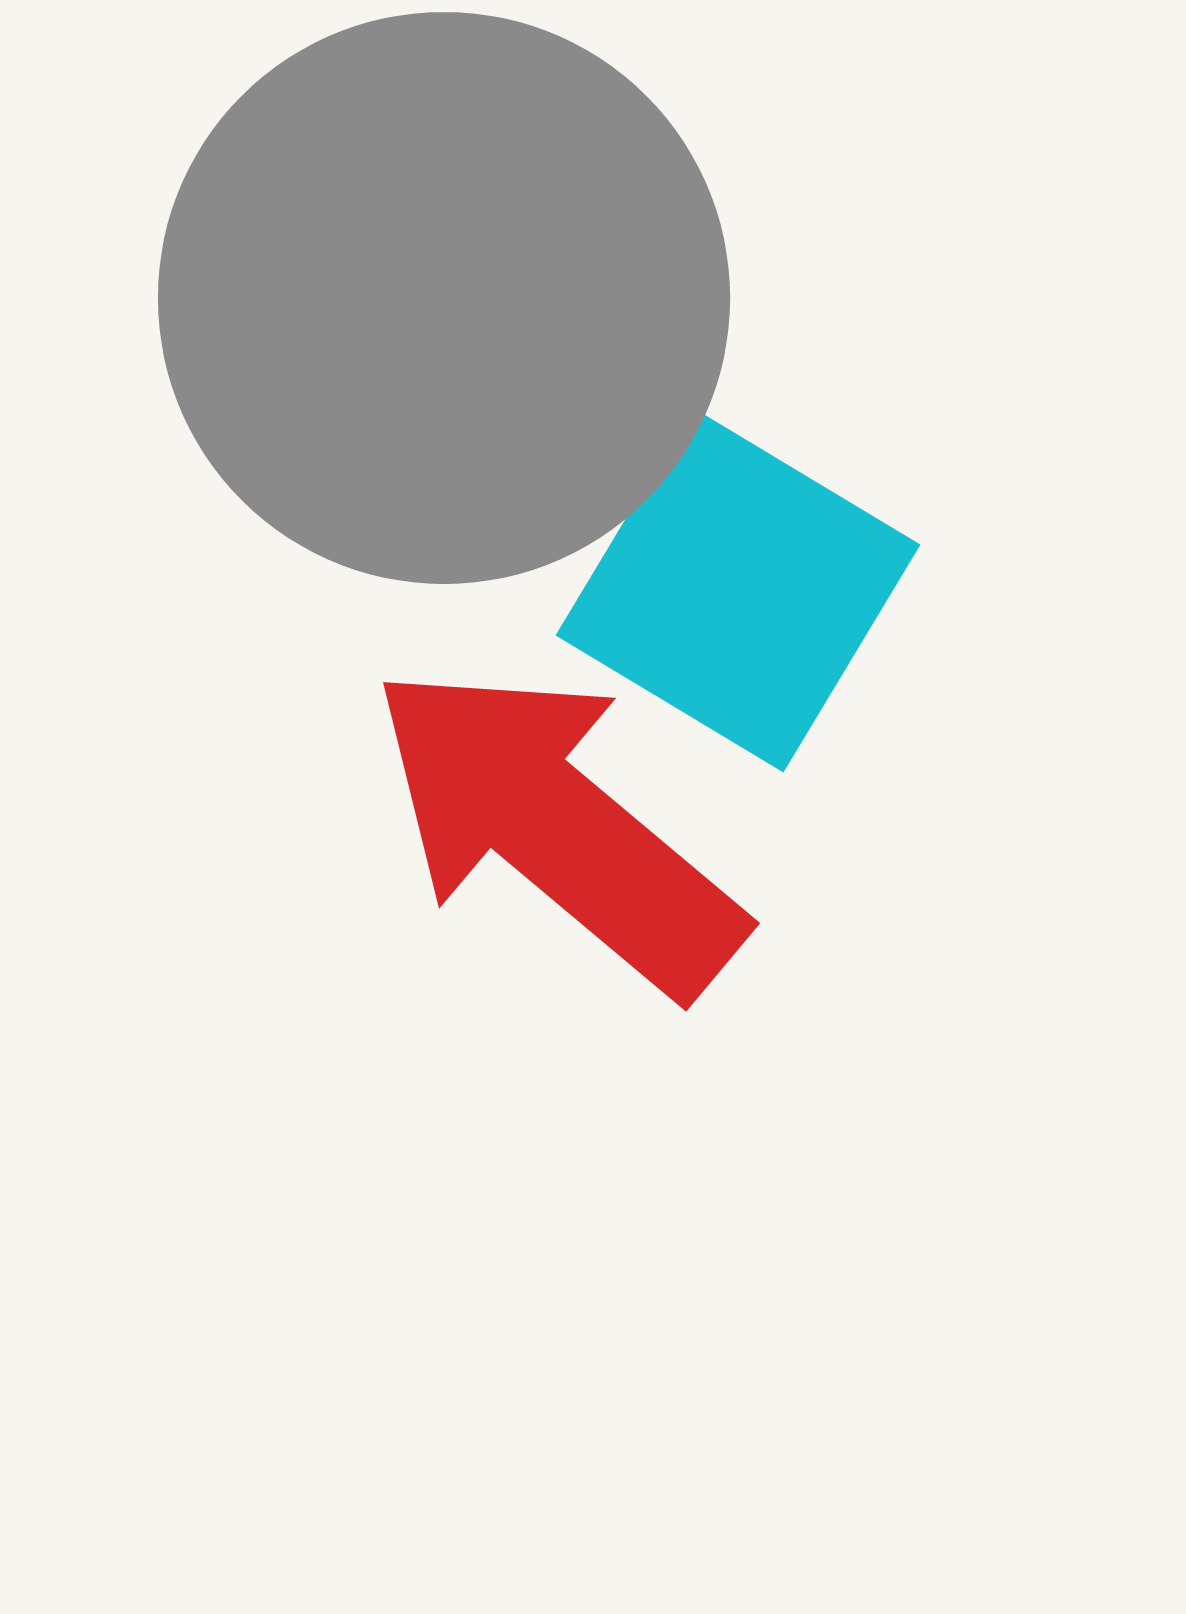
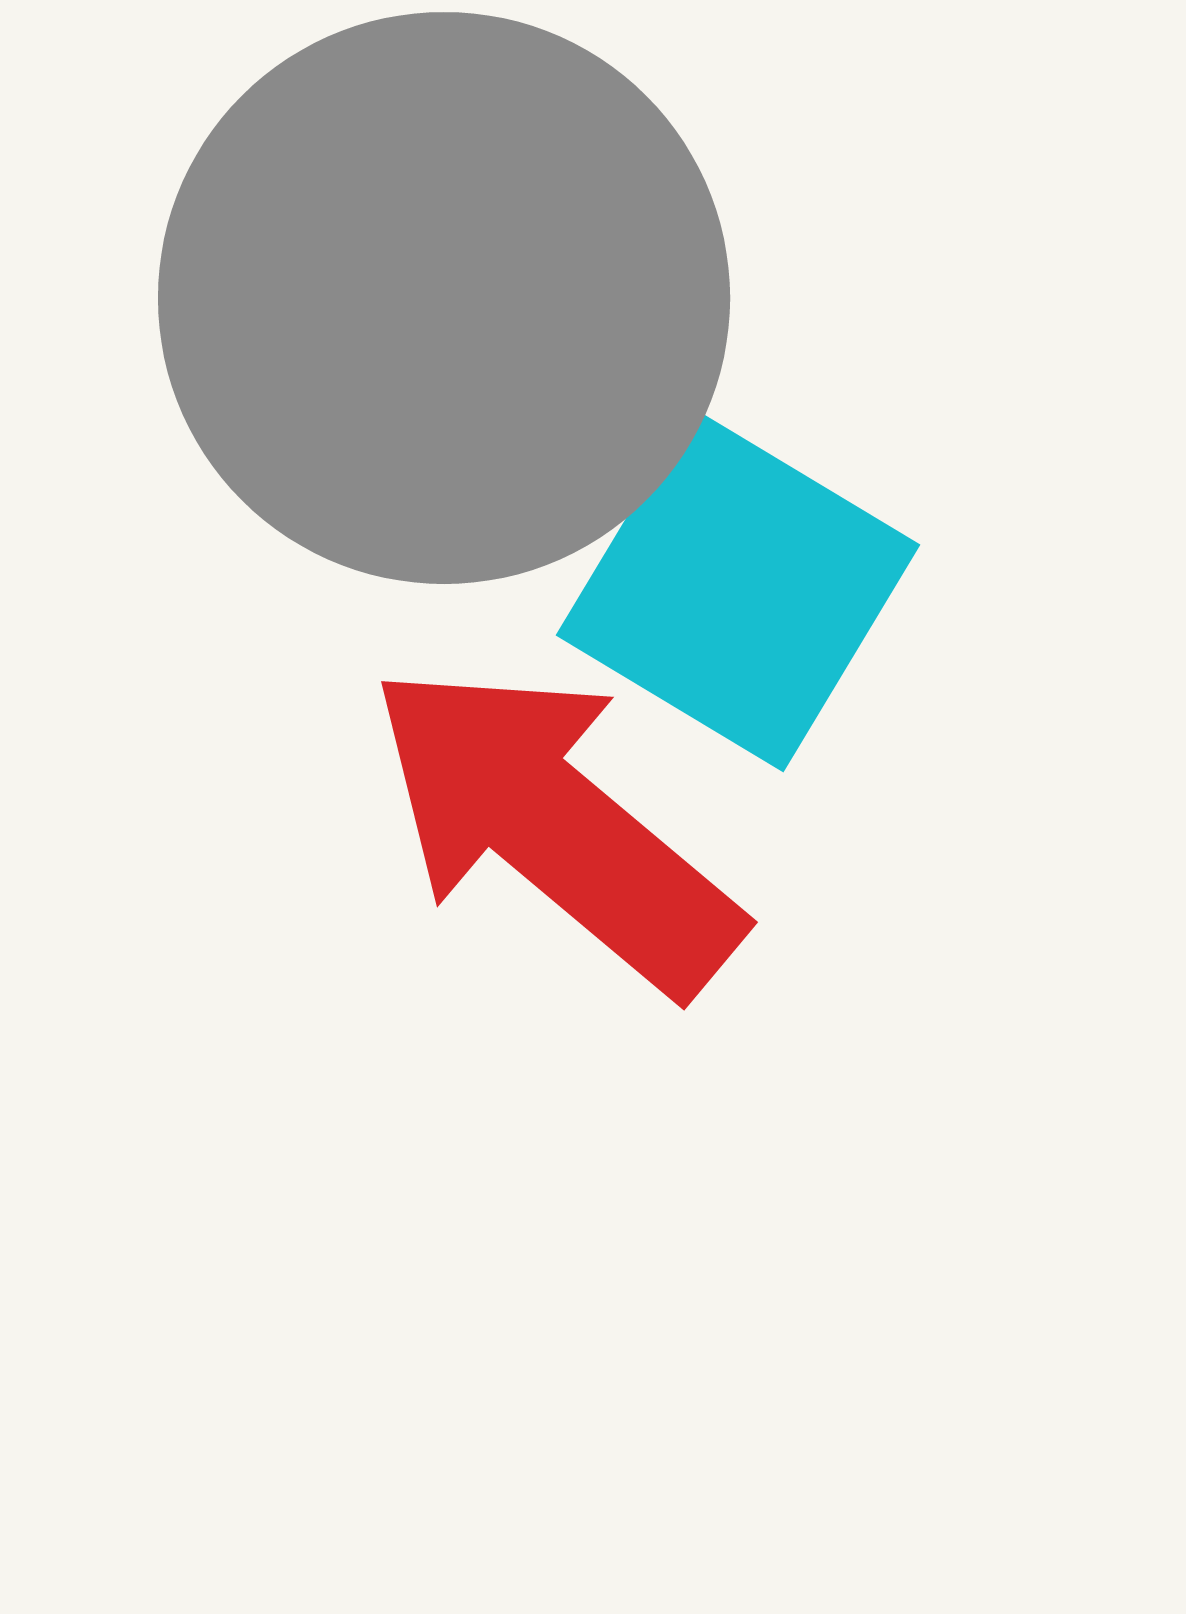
red arrow: moved 2 px left, 1 px up
